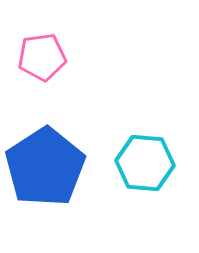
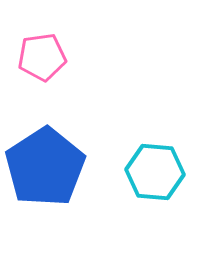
cyan hexagon: moved 10 px right, 9 px down
